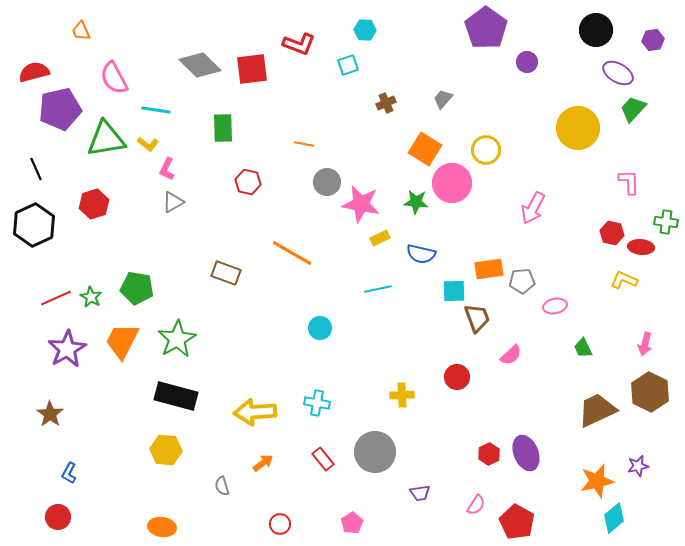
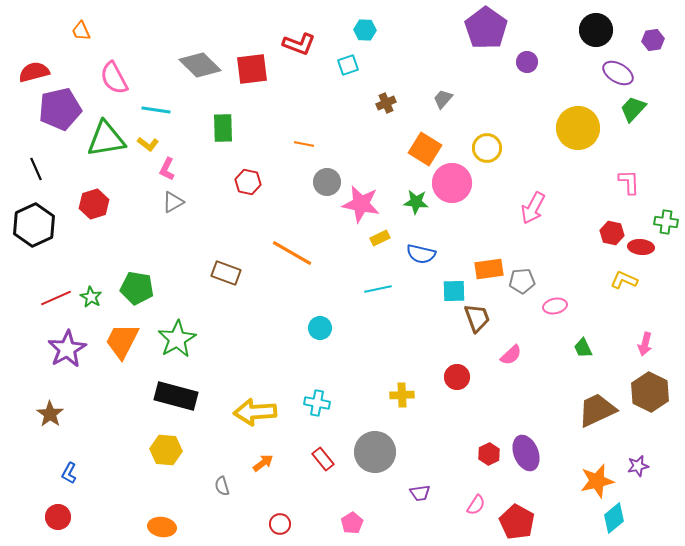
yellow circle at (486, 150): moved 1 px right, 2 px up
